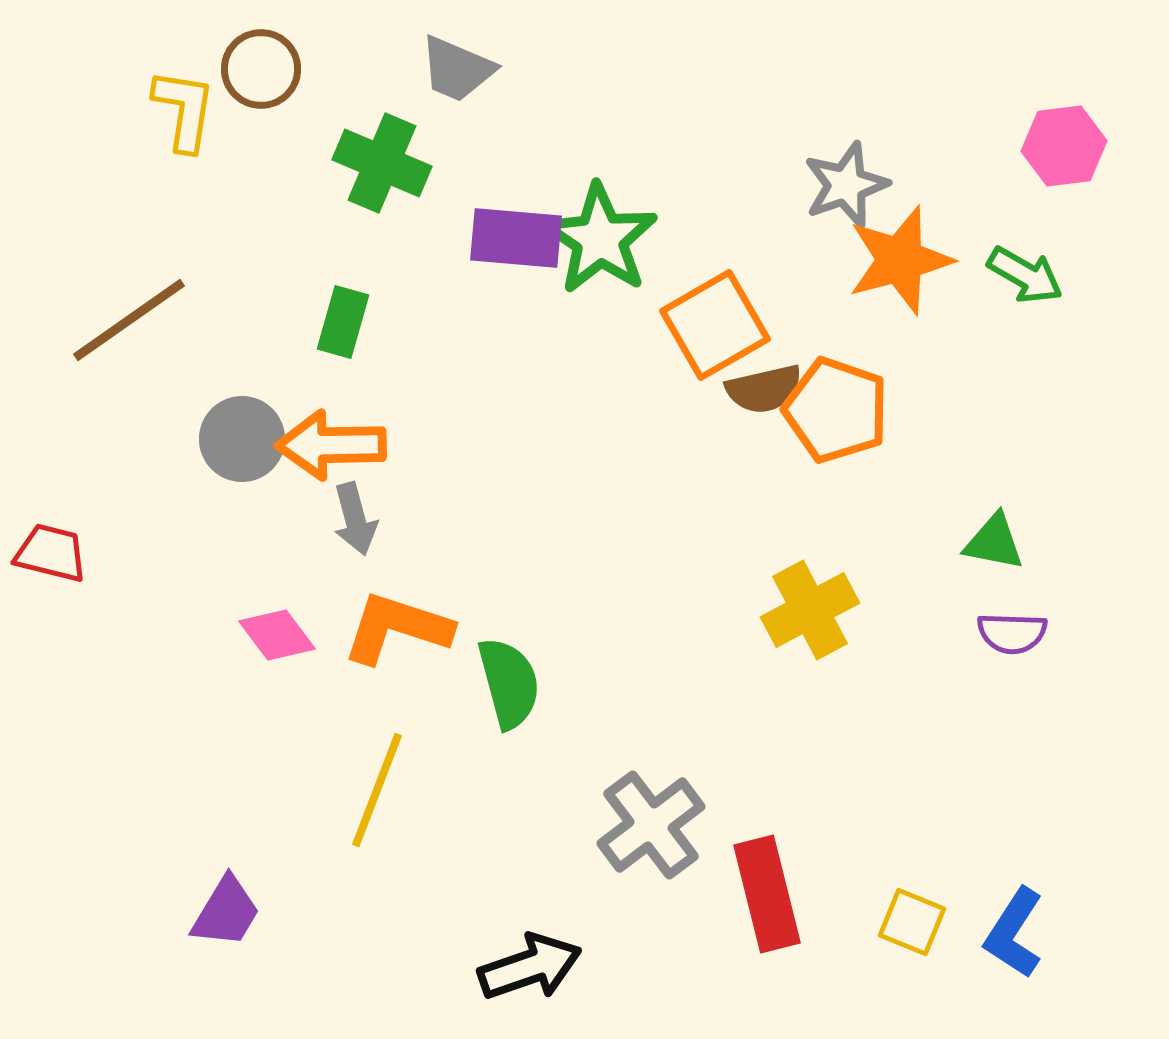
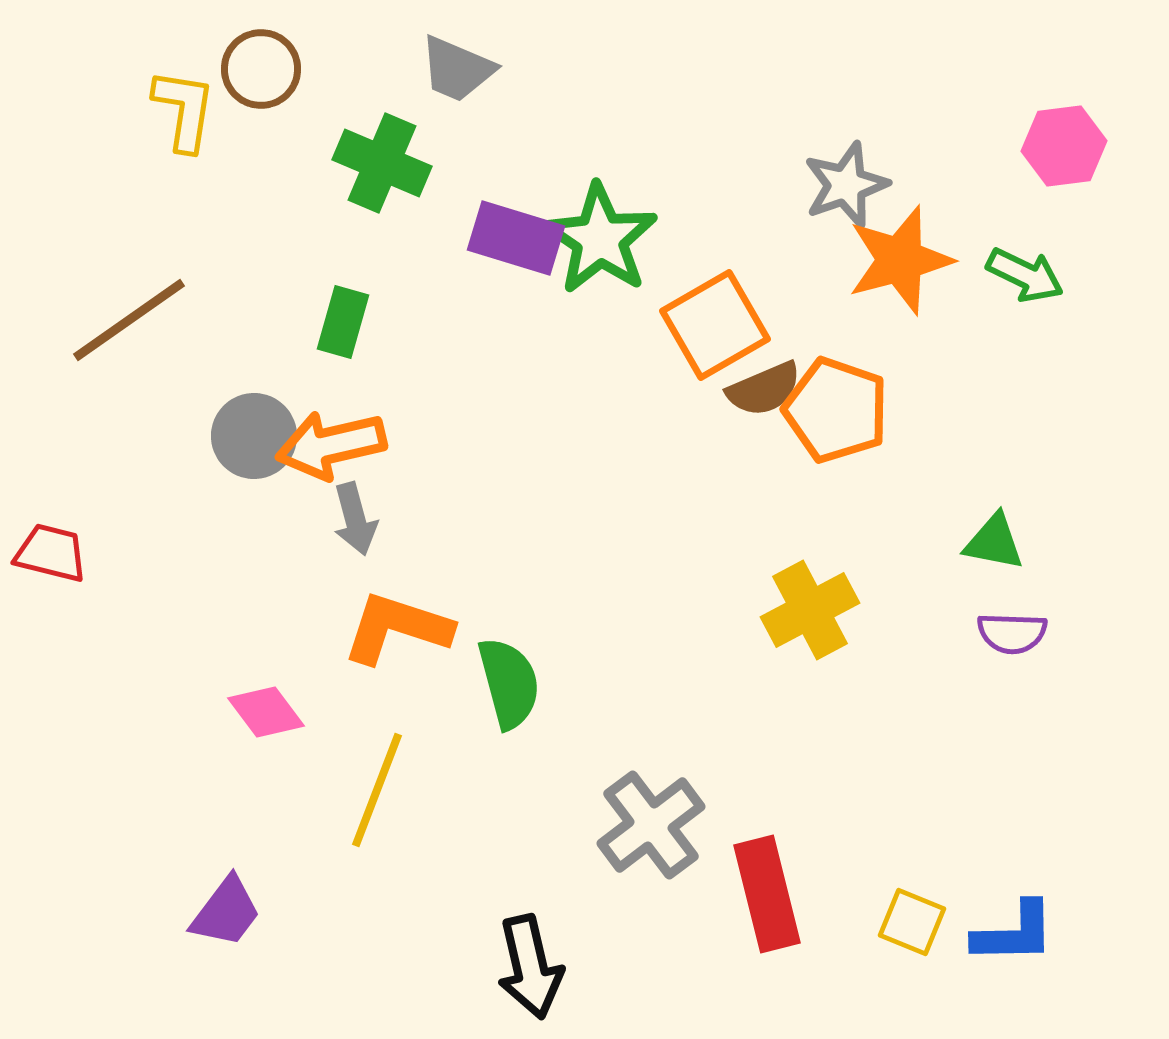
purple rectangle: rotated 12 degrees clockwise
green arrow: rotated 4 degrees counterclockwise
brown semicircle: rotated 10 degrees counterclockwise
gray circle: moved 12 px right, 3 px up
orange arrow: rotated 12 degrees counterclockwise
pink diamond: moved 11 px left, 77 px down
purple trapezoid: rotated 6 degrees clockwise
blue L-shape: rotated 124 degrees counterclockwise
black arrow: rotated 96 degrees clockwise
